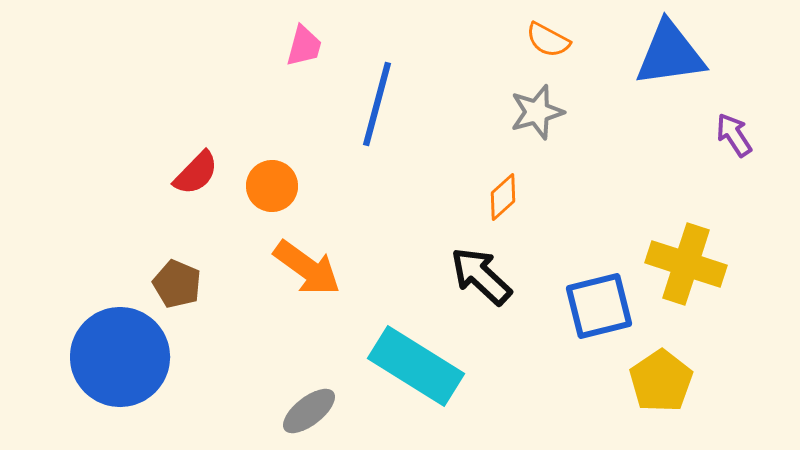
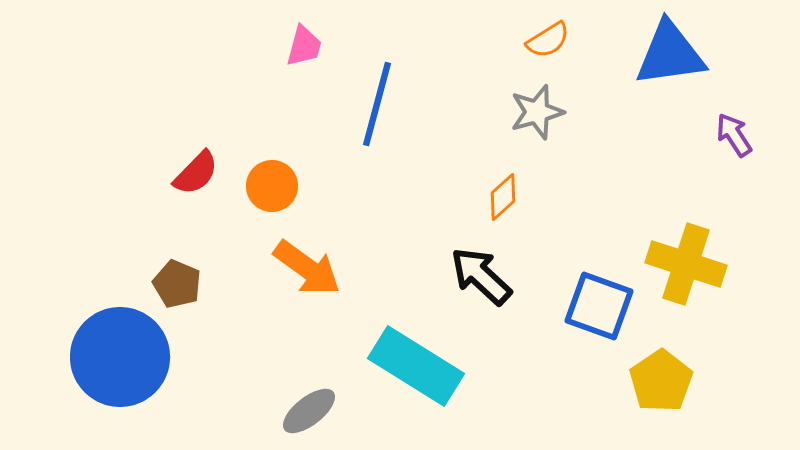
orange semicircle: rotated 60 degrees counterclockwise
blue square: rotated 34 degrees clockwise
